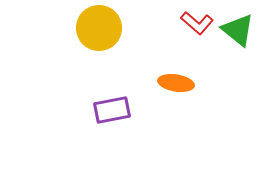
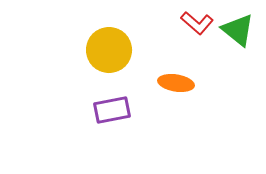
yellow circle: moved 10 px right, 22 px down
